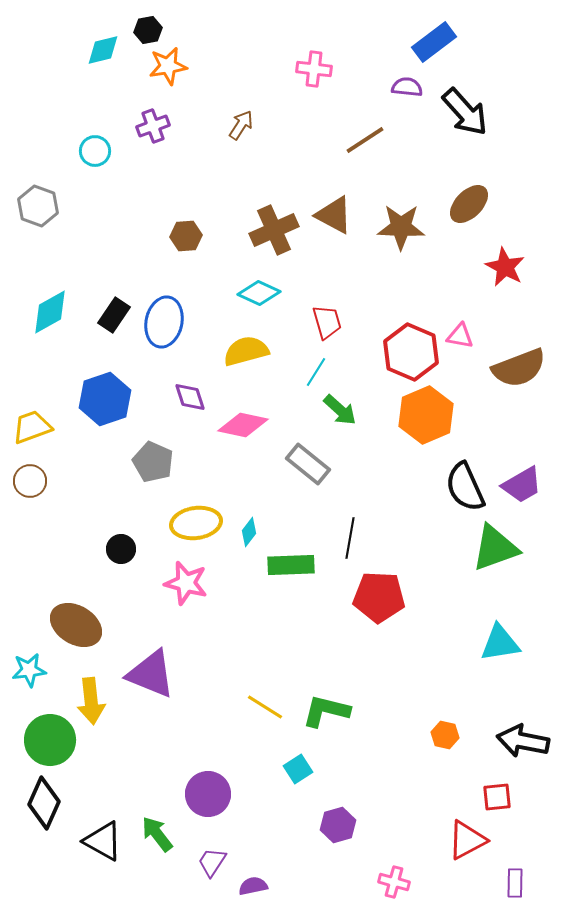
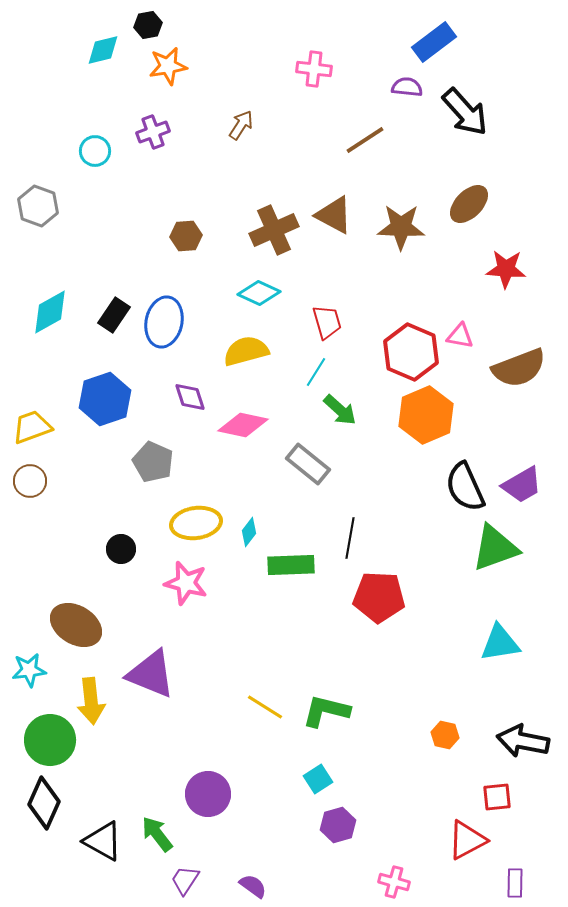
black hexagon at (148, 30): moved 5 px up
purple cross at (153, 126): moved 6 px down
red star at (505, 267): moved 1 px right, 2 px down; rotated 24 degrees counterclockwise
cyan square at (298, 769): moved 20 px right, 10 px down
purple trapezoid at (212, 862): moved 27 px left, 18 px down
purple semicircle at (253, 886): rotated 48 degrees clockwise
